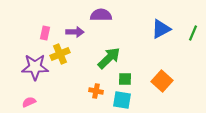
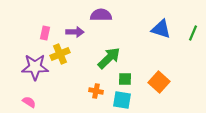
blue triangle: rotated 45 degrees clockwise
orange square: moved 3 px left, 1 px down
pink semicircle: rotated 56 degrees clockwise
